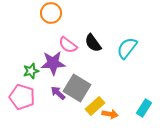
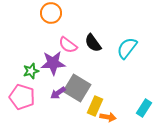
purple arrow: rotated 77 degrees counterclockwise
yellow rectangle: rotated 24 degrees counterclockwise
orange arrow: moved 2 px left, 3 px down
